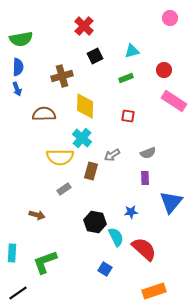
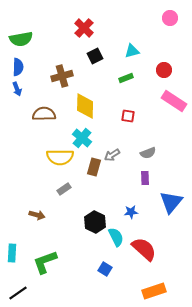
red cross: moved 2 px down
brown rectangle: moved 3 px right, 4 px up
black hexagon: rotated 15 degrees clockwise
